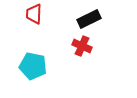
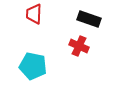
black rectangle: rotated 45 degrees clockwise
red cross: moved 3 px left
